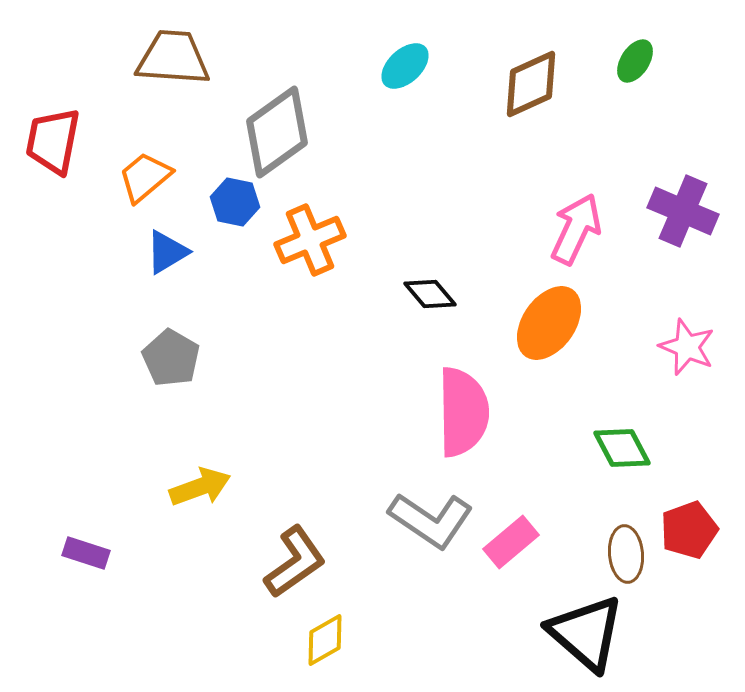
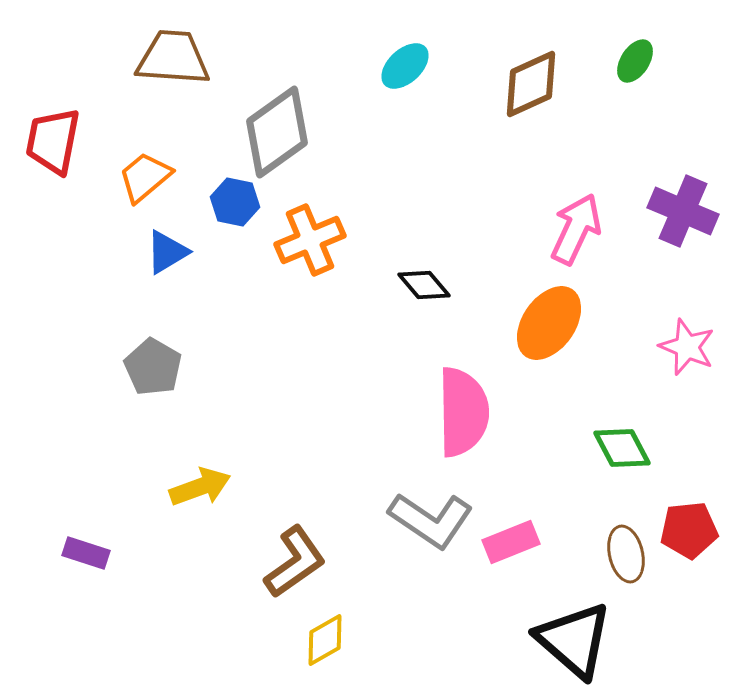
black diamond: moved 6 px left, 9 px up
gray pentagon: moved 18 px left, 9 px down
red pentagon: rotated 14 degrees clockwise
pink rectangle: rotated 18 degrees clockwise
brown ellipse: rotated 8 degrees counterclockwise
black triangle: moved 12 px left, 7 px down
